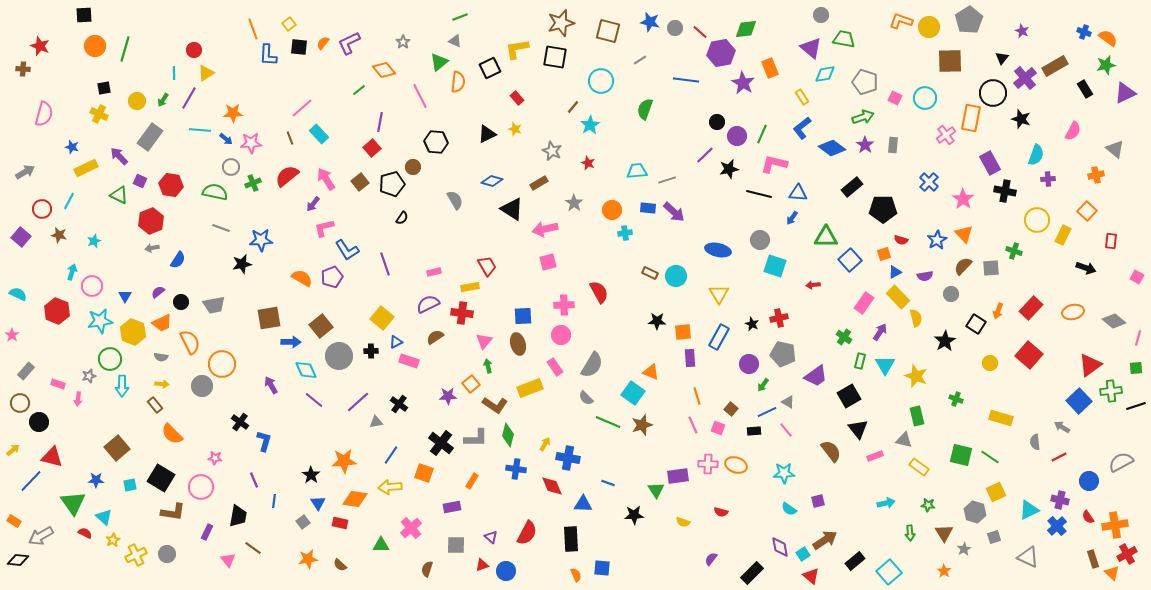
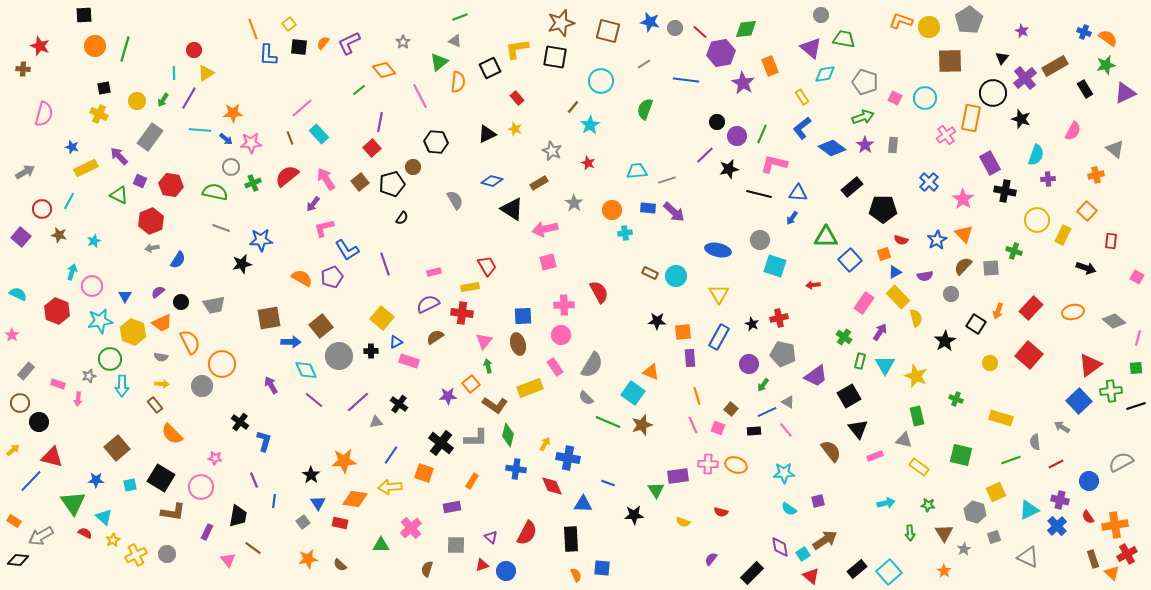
gray line at (640, 60): moved 4 px right, 4 px down
orange rectangle at (770, 68): moved 2 px up
green line at (990, 457): moved 21 px right, 3 px down; rotated 54 degrees counterclockwise
red line at (1059, 457): moved 3 px left, 7 px down
black rectangle at (855, 561): moved 2 px right, 8 px down
